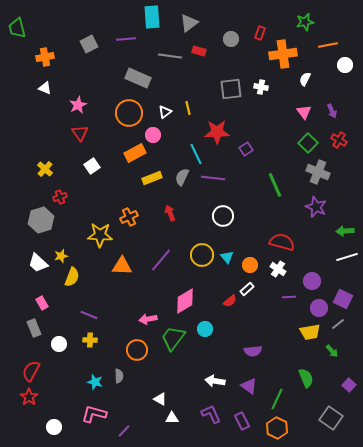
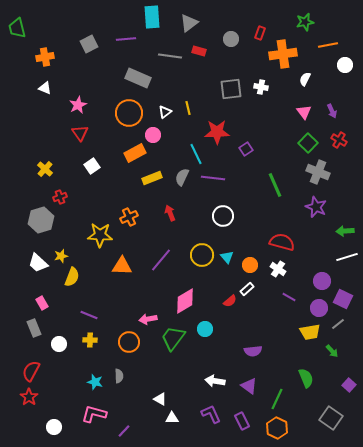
purple circle at (312, 281): moved 10 px right
purple line at (289, 297): rotated 32 degrees clockwise
orange circle at (137, 350): moved 8 px left, 8 px up
